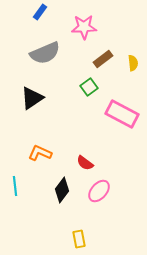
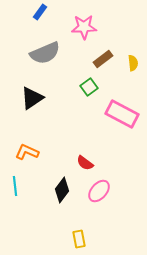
orange L-shape: moved 13 px left, 1 px up
